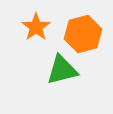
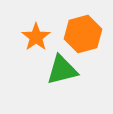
orange star: moved 10 px down
